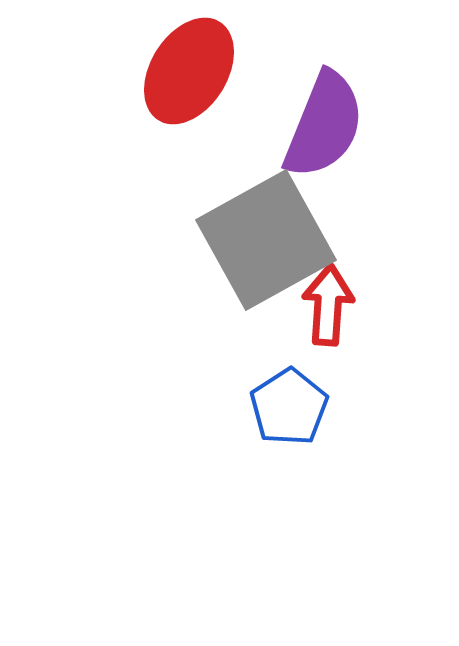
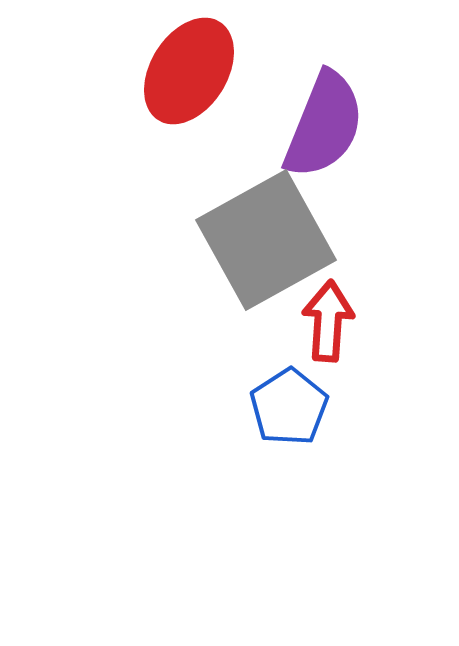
red arrow: moved 16 px down
